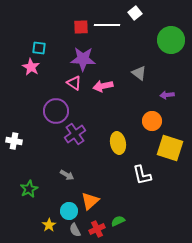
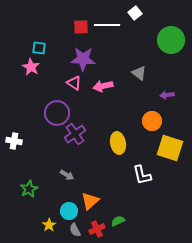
purple circle: moved 1 px right, 2 px down
